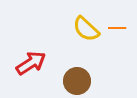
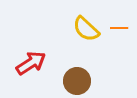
orange line: moved 2 px right
